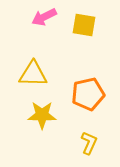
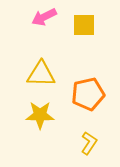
yellow square: rotated 10 degrees counterclockwise
yellow triangle: moved 8 px right
yellow star: moved 2 px left
yellow L-shape: rotated 10 degrees clockwise
